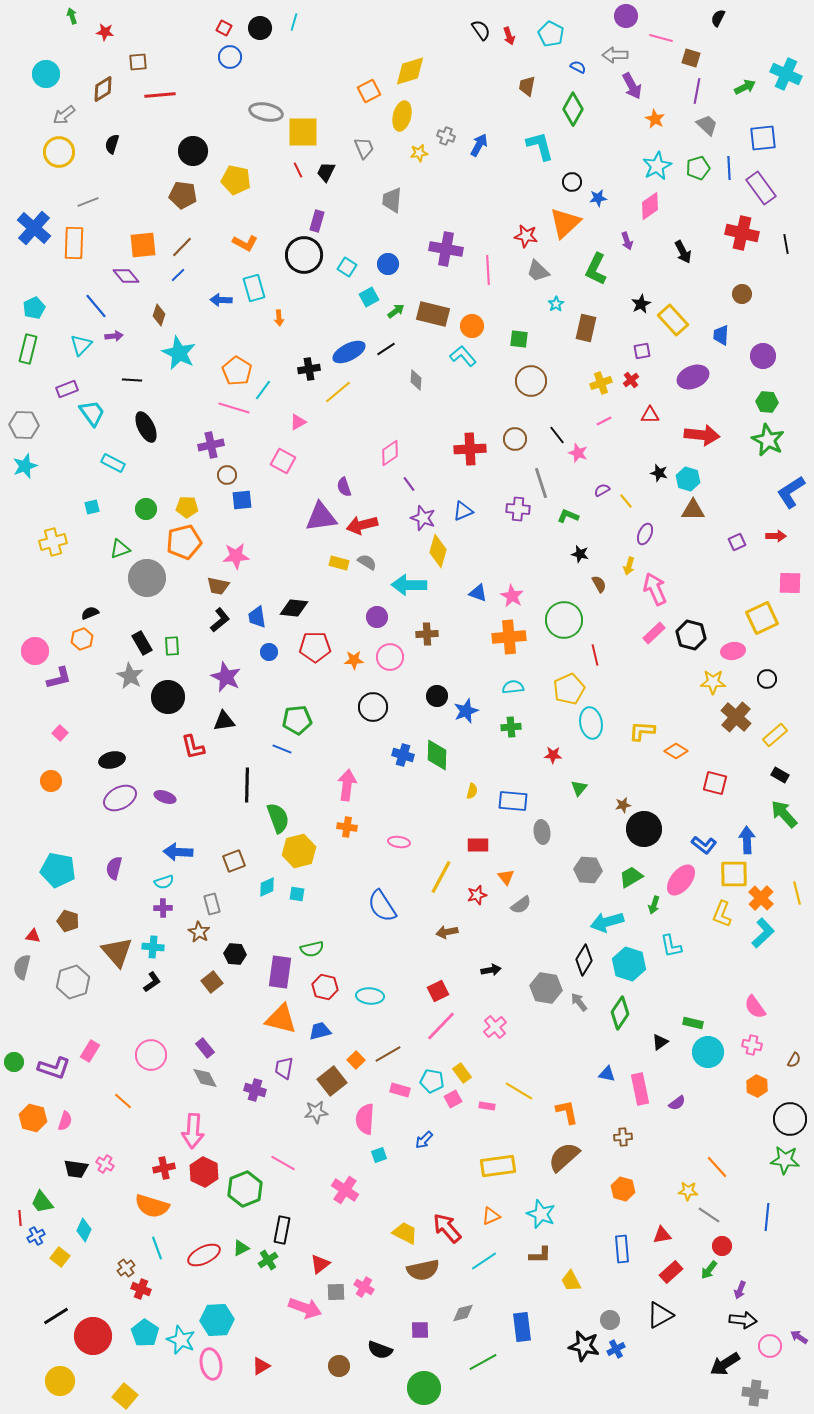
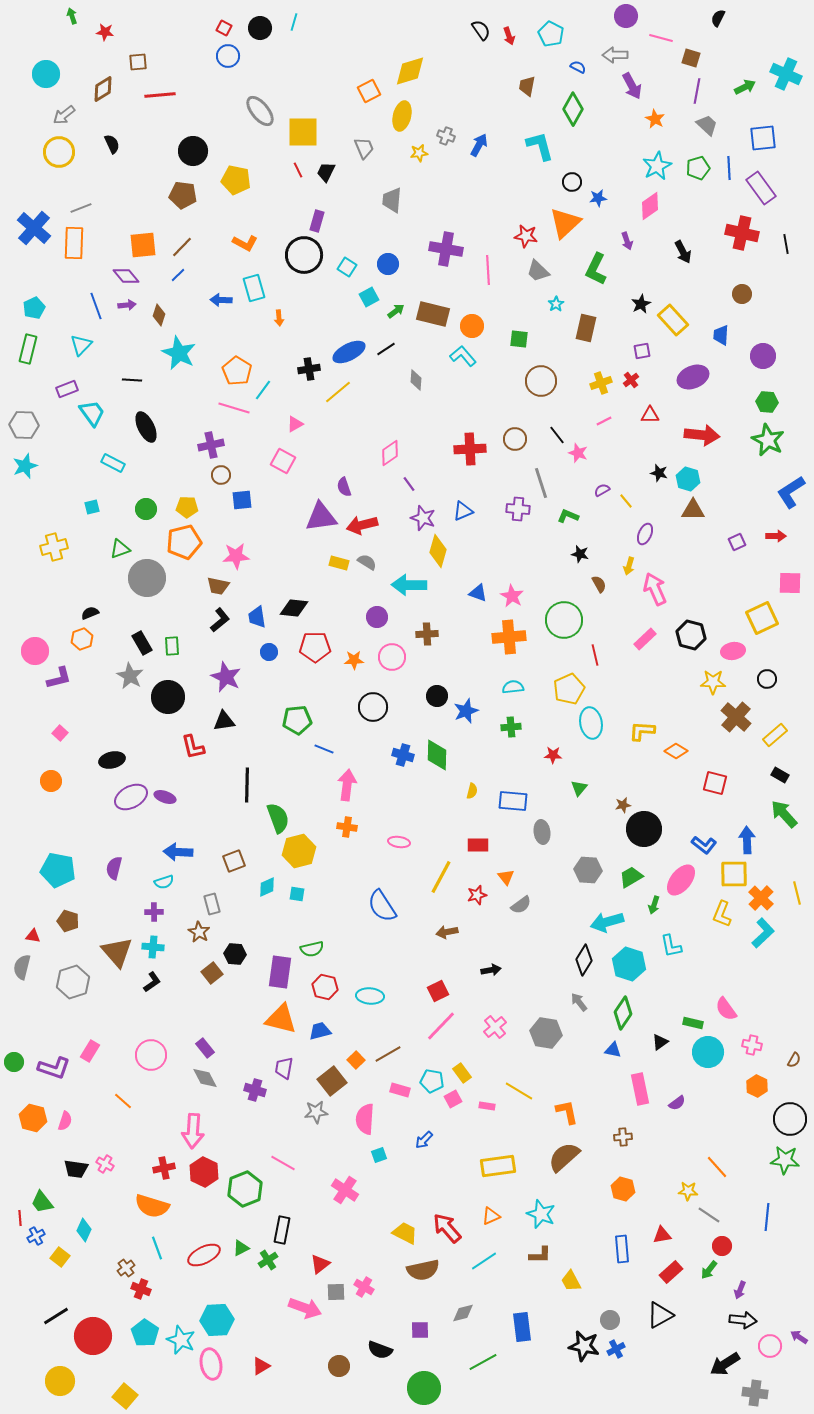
blue circle at (230, 57): moved 2 px left, 1 px up
gray ellipse at (266, 112): moved 6 px left, 1 px up; rotated 40 degrees clockwise
black semicircle at (112, 144): rotated 138 degrees clockwise
gray line at (88, 202): moved 7 px left, 6 px down
blue line at (96, 306): rotated 20 degrees clockwise
purple arrow at (114, 336): moved 13 px right, 31 px up
brown circle at (531, 381): moved 10 px right
pink triangle at (298, 422): moved 3 px left, 2 px down
brown circle at (227, 475): moved 6 px left
yellow cross at (53, 542): moved 1 px right, 5 px down
pink rectangle at (654, 633): moved 9 px left, 6 px down
pink circle at (390, 657): moved 2 px right
blue line at (282, 749): moved 42 px right
purple ellipse at (120, 798): moved 11 px right, 1 px up
purple cross at (163, 908): moved 9 px left, 4 px down
brown square at (212, 982): moved 9 px up
gray hexagon at (546, 988): moved 45 px down
pink semicircle at (755, 1007): moved 29 px left, 2 px down
green diamond at (620, 1013): moved 3 px right
blue triangle at (607, 1074): moved 6 px right, 24 px up
